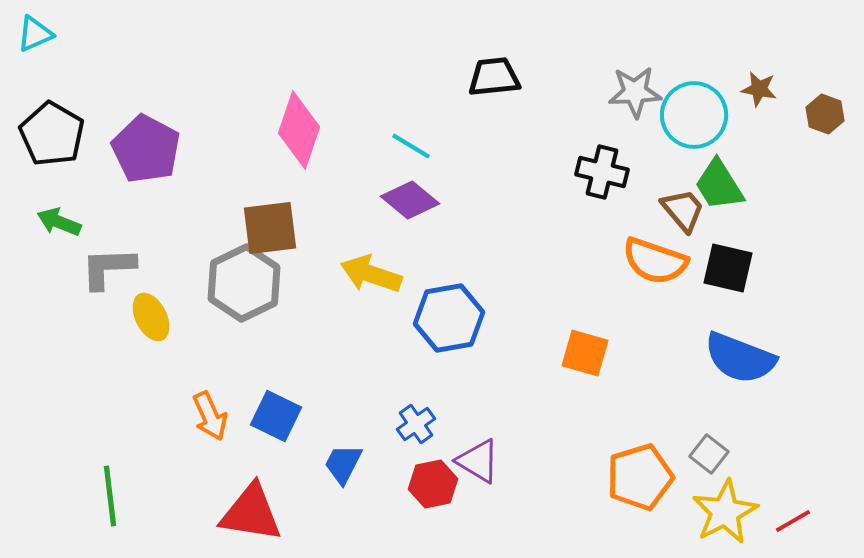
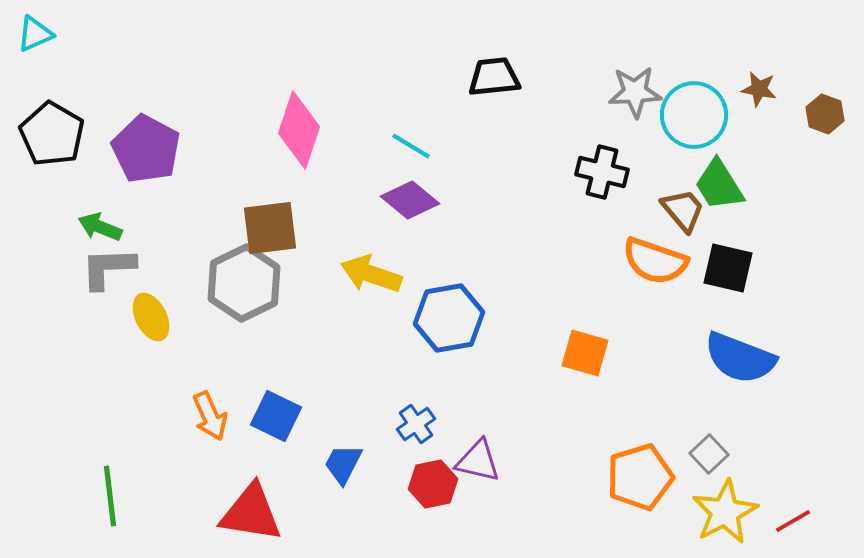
green arrow: moved 41 px right, 5 px down
gray square: rotated 9 degrees clockwise
purple triangle: rotated 18 degrees counterclockwise
